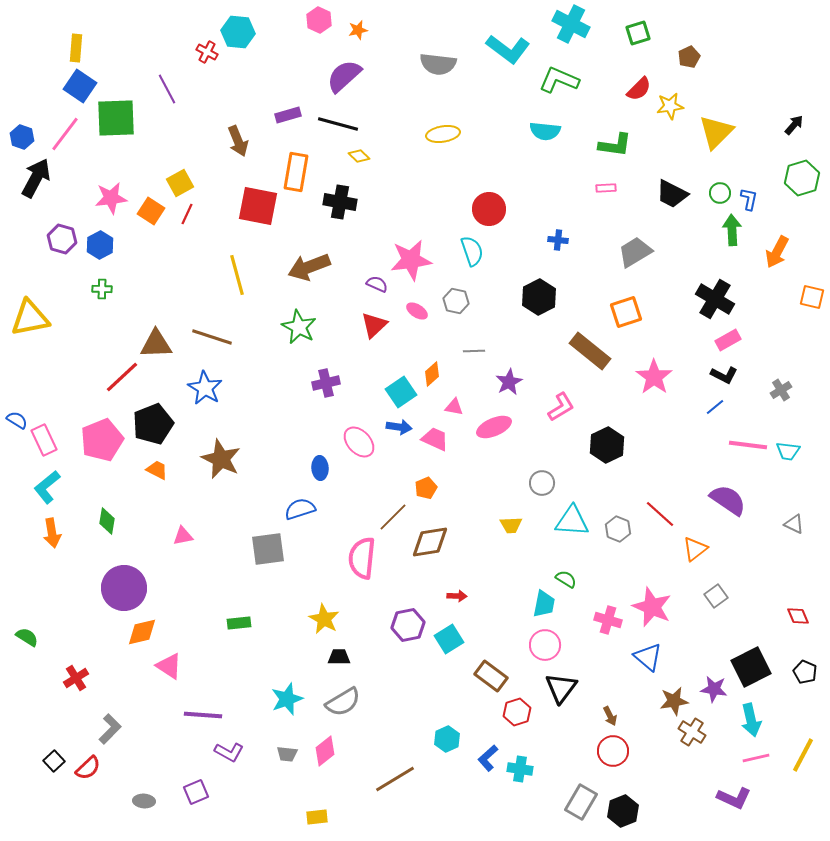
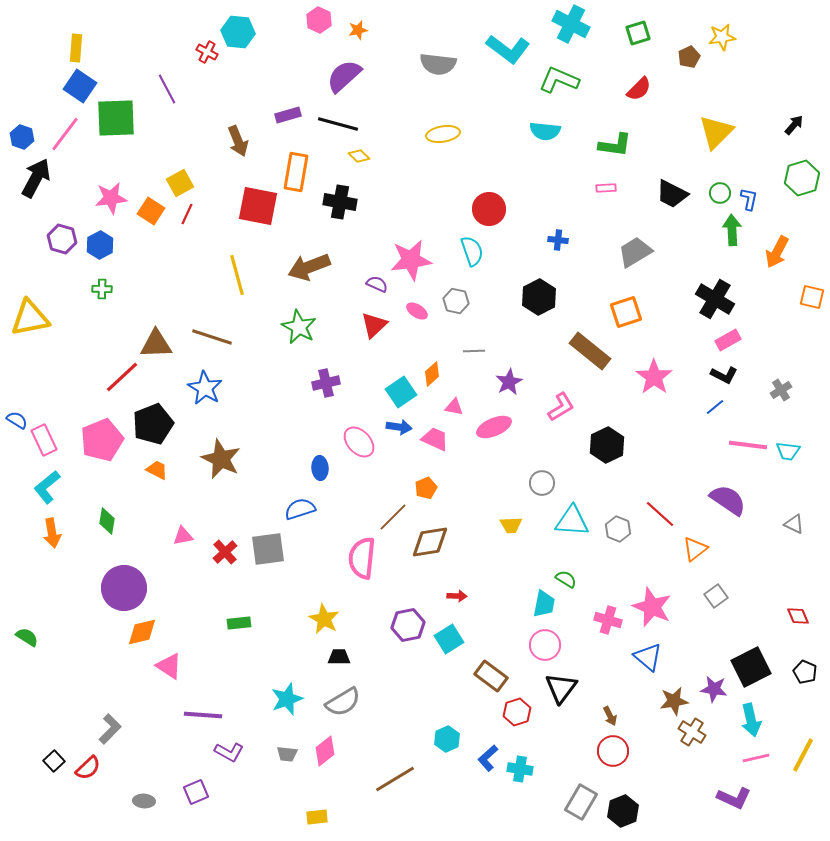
yellow star at (670, 106): moved 52 px right, 69 px up
red cross at (76, 678): moved 149 px right, 126 px up; rotated 10 degrees counterclockwise
